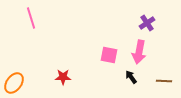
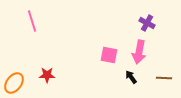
pink line: moved 1 px right, 3 px down
purple cross: rotated 28 degrees counterclockwise
red star: moved 16 px left, 2 px up
brown line: moved 3 px up
